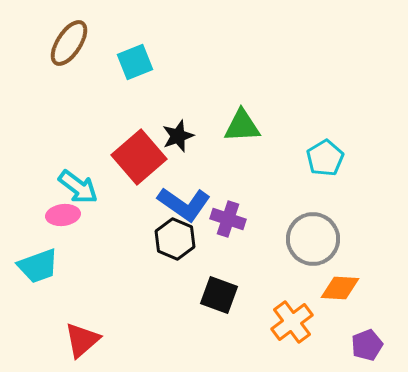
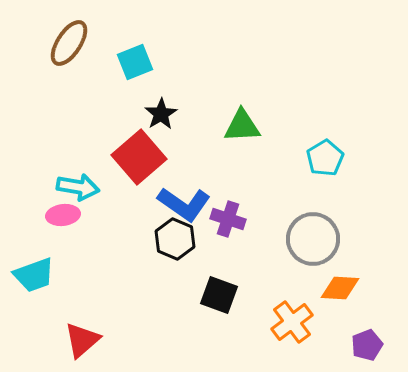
black star: moved 17 px left, 22 px up; rotated 12 degrees counterclockwise
cyan arrow: rotated 27 degrees counterclockwise
cyan trapezoid: moved 4 px left, 9 px down
